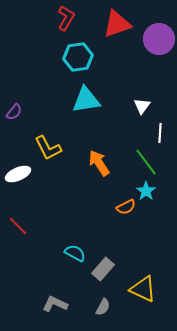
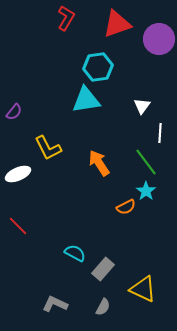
cyan hexagon: moved 20 px right, 10 px down
